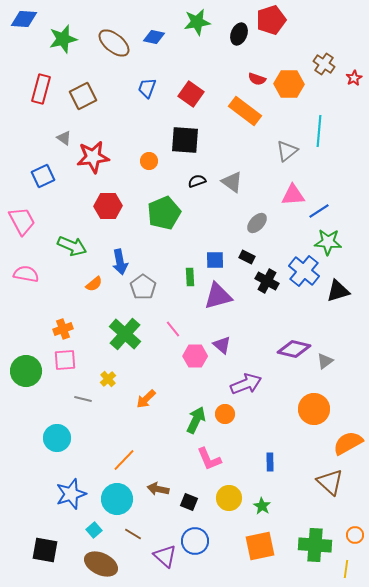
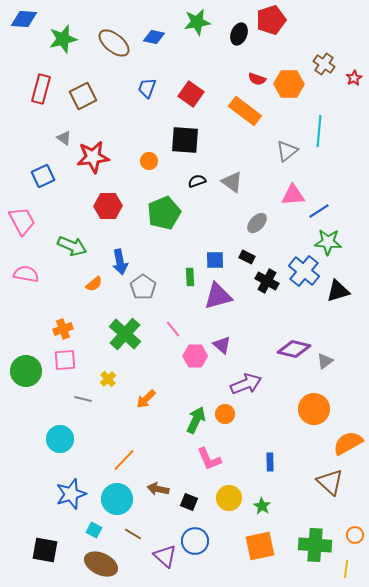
cyan circle at (57, 438): moved 3 px right, 1 px down
cyan square at (94, 530): rotated 21 degrees counterclockwise
